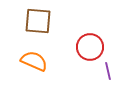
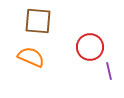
orange semicircle: moved 3 px left, 4 px up
purple line: moved 1 px right
